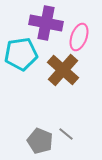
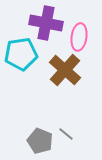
pink ellipse: rotated 12 degrees counterclockwise
brown cross: moved 2 px right
